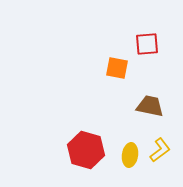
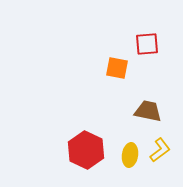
brown trapezoid: moved 2 px left, 5 px down
red hexagon: rotated 9 degrees clockwise
